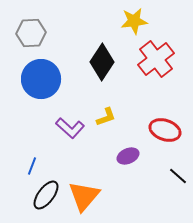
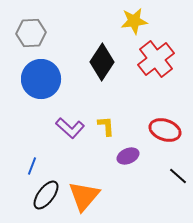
yellow L-shape: moved 9 px down; rotated 75 degrees counterclockwise
